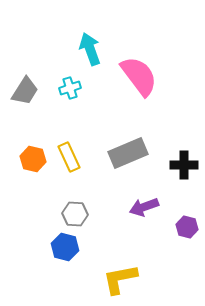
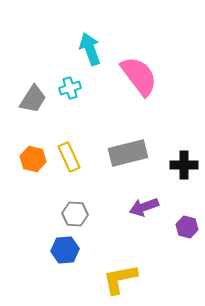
gray trapezoid: moved 8 px right, 8 px down
gray rectangle: rotated 9 degrees clockwise
blue hexagon: moved 3 px down; rotated 20 degrees counterclockwise
